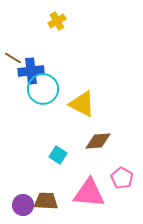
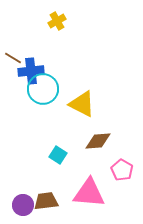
pink pentagon: moved 8 px up
brown trapezoid: rotated 10 degrees counterclockwise
